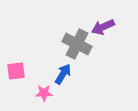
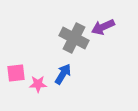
gray cross: moved 3 px left, 6 px up
pink square: moved 2 px down
pink star: moved 6 px left, 9 px up
